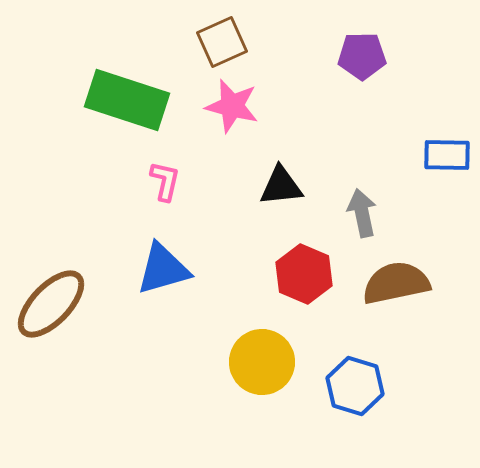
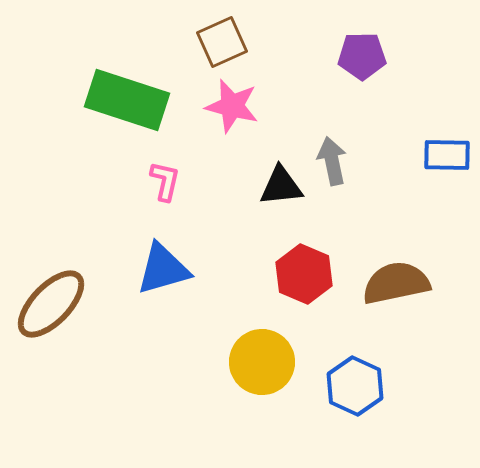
gray arrow: moved 30 px left, 52 px up
blue hexagon: rotated 8 degrees clockwise
